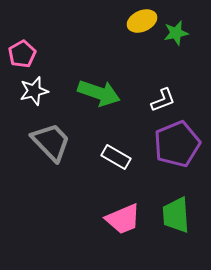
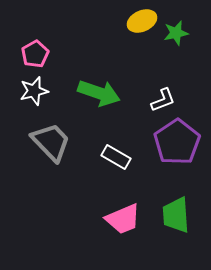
pink pentagon: moved 13 px right
purple pentagon: moved 2 px up; rotated 12 degrees counterclockwise
